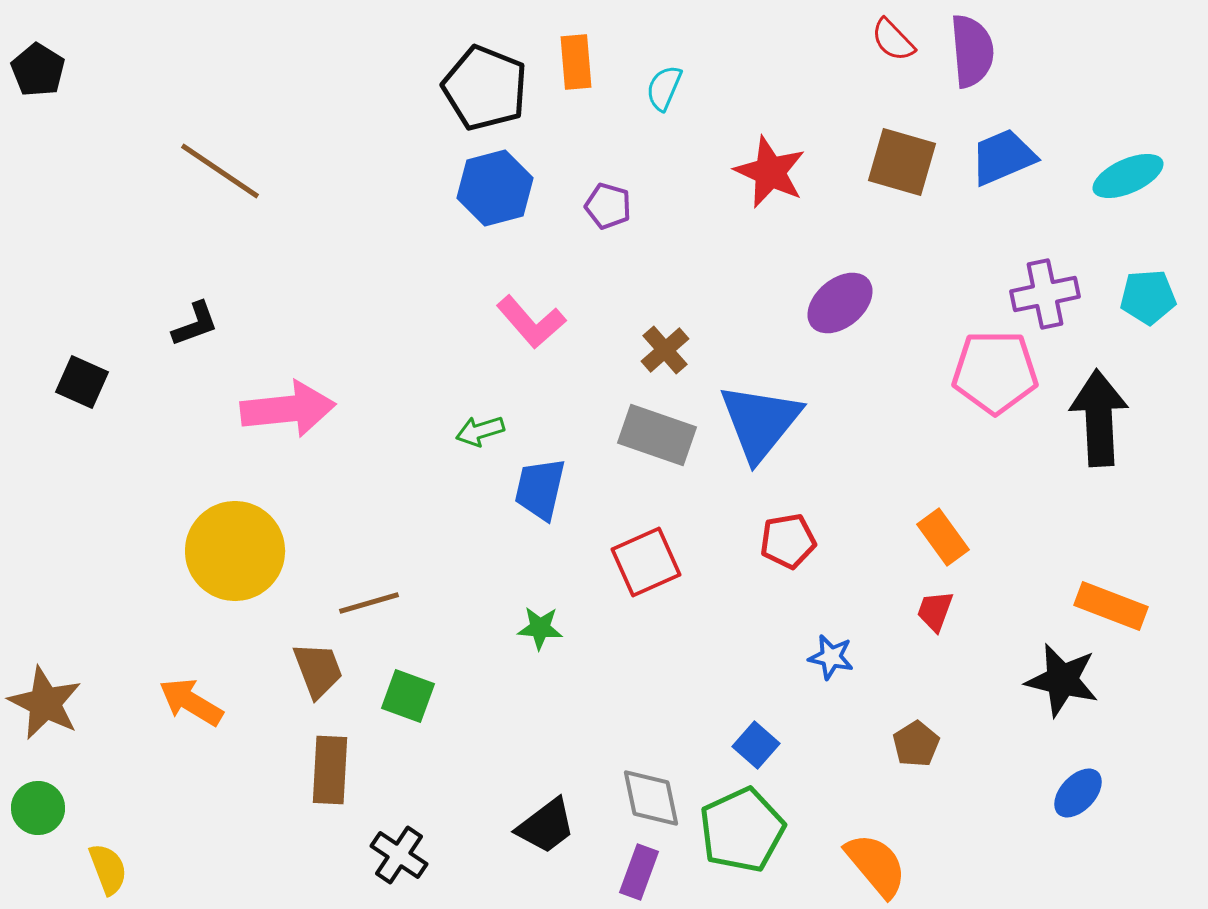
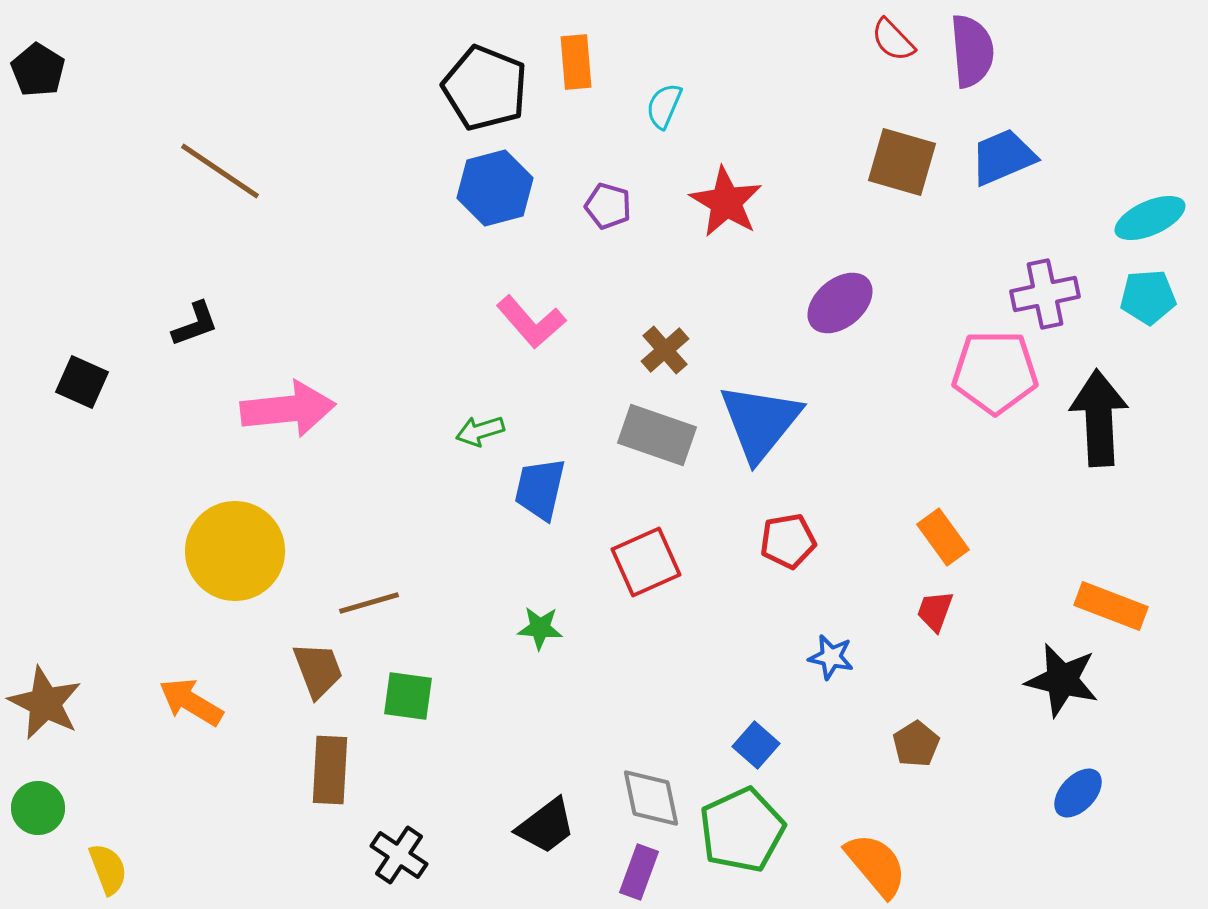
cyan semicircle at (664, 88): moved 18 px down
red star at (770, 172): moved 44 px left, 30 px down; rotated 6 degrees clockwise
cyan ellipse at (1128, 176): moved 22 px right, 42 px down
green square at (408, 696): rotated 12 degrees counterclockwise
